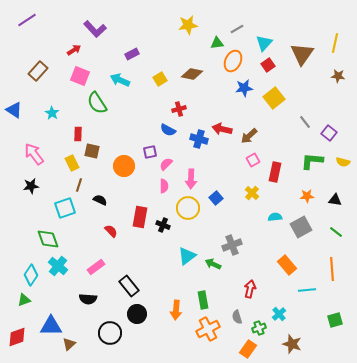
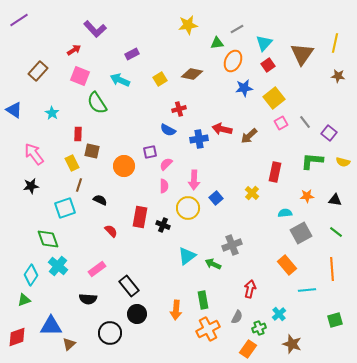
purple line at (27, 20): moved 8 px left
blue cross at (199, 139): rotated 24 degrees counterclockwise
pink square at (253, 160): moved 28 px right, 37 px up
pink arrow at (191, 179): moved 3 px right, 1 px down
cyan semicircle at (275, 217): moved 10 px right, 4 px up
gray square at (301, 227): moved 6 px down
pink rectangle at (96, 267): moved 1 px right, 2 px down
gray semicircle at (237, 317): rotated 136 degrees counterclockwise
